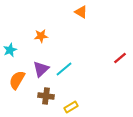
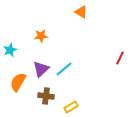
red line: rotated 24 degrees counterclockwise
orange semicircle: moved 1 px right, 2 px down
